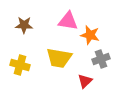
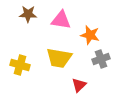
pink triangle: moved 7 px left, 1 px up
brown star: moved 4 px right, 11 px up
red triangle: moved 6 px left, 4 px down
